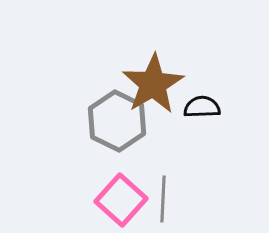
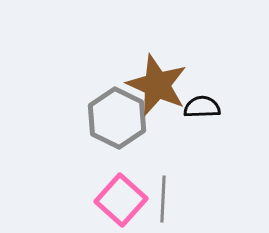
brown star: moved 4 px right, 1 px down; rotated 18 degrees counterclockwise
gray hexagon: moved 3 px up
